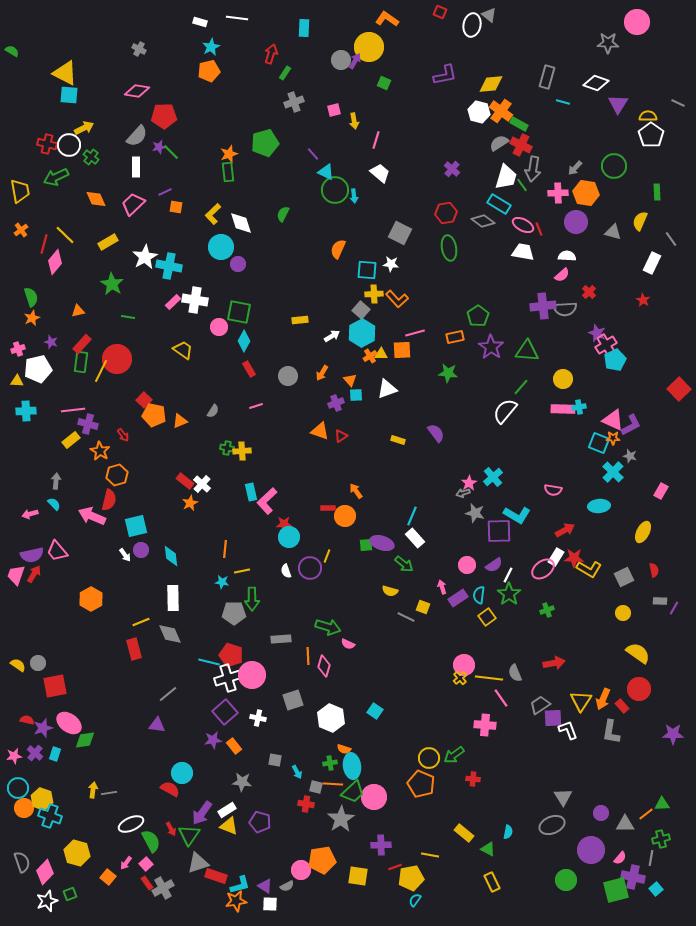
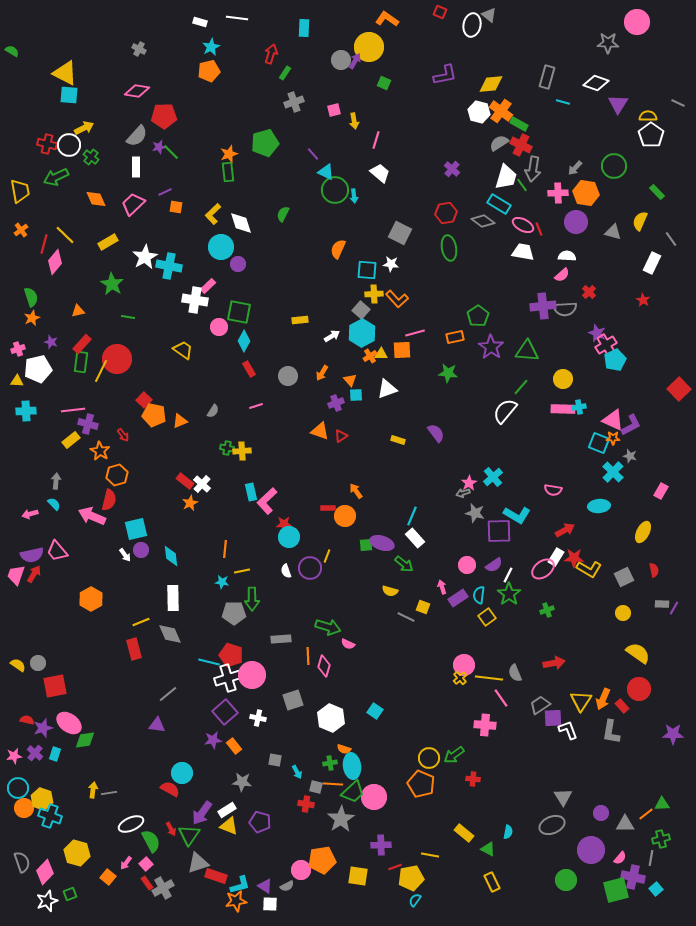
green rectangle at (657, 192): rotated 42 degrees counterclockwise
pink rectangle at (173, 302): moved 35 px right, 16 px up
cyan square at (136, 526): moved 3 px down
gray rectangle at (660, 601): moved 2 px right, 3 px down
